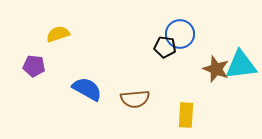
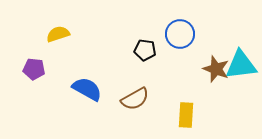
black pentagon: moved 20 px left, 3 px down
purple pentagon: moved 3 px down
brown semicircle: rotated 24 degrees counterclockwise
